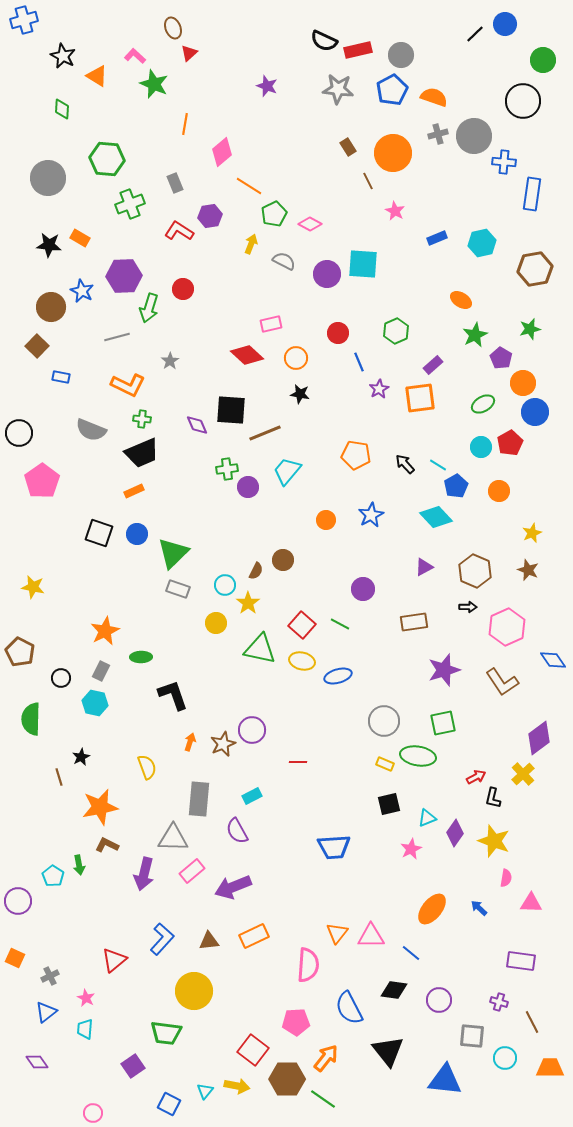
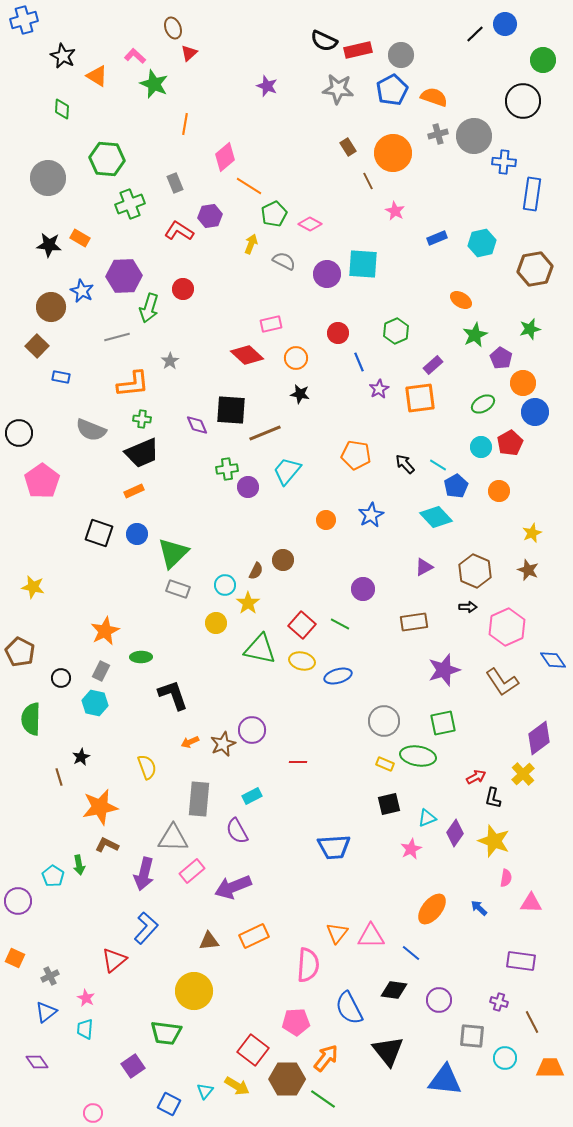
pink diamond at (222, 152): moved 3 px right, 5 px down
orange L-shape at (128, 385): moved 5 px right, 1 px up; rotated 32 degrees counterclockwise
orange arrow at (190, 742): rotated 132 degrees counterclockwise
blue L-shape at (162, 939): moved 16 px left, 11 px up
yellow arrow at (237, 1086): rotated 20 degrees clockwise
